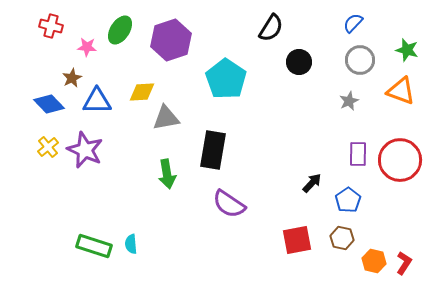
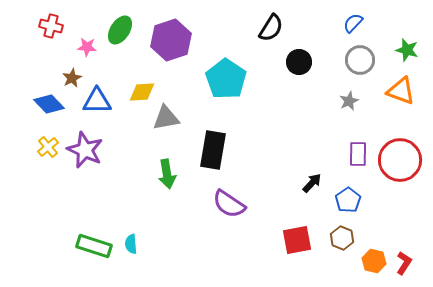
brown hexagon: rotated 10 degrees clockwise
